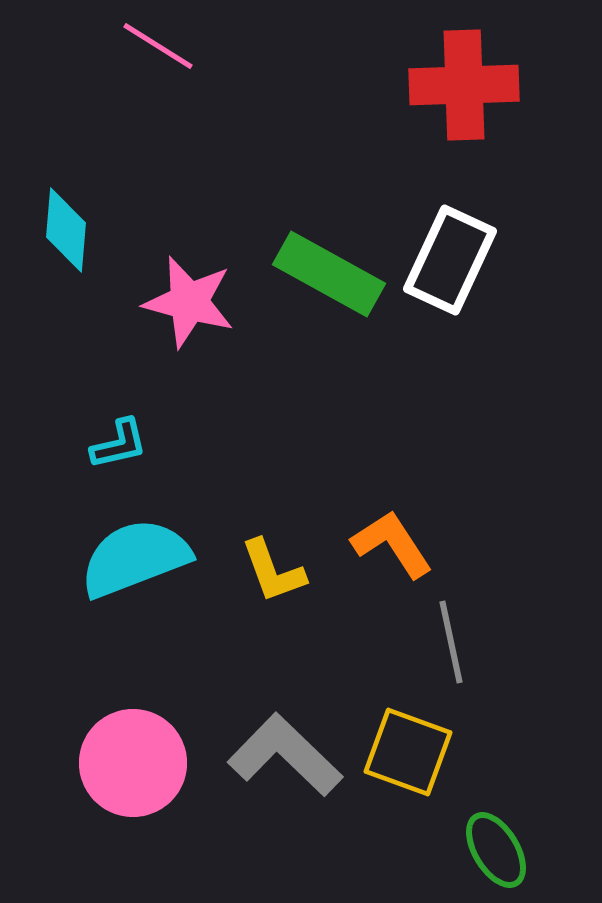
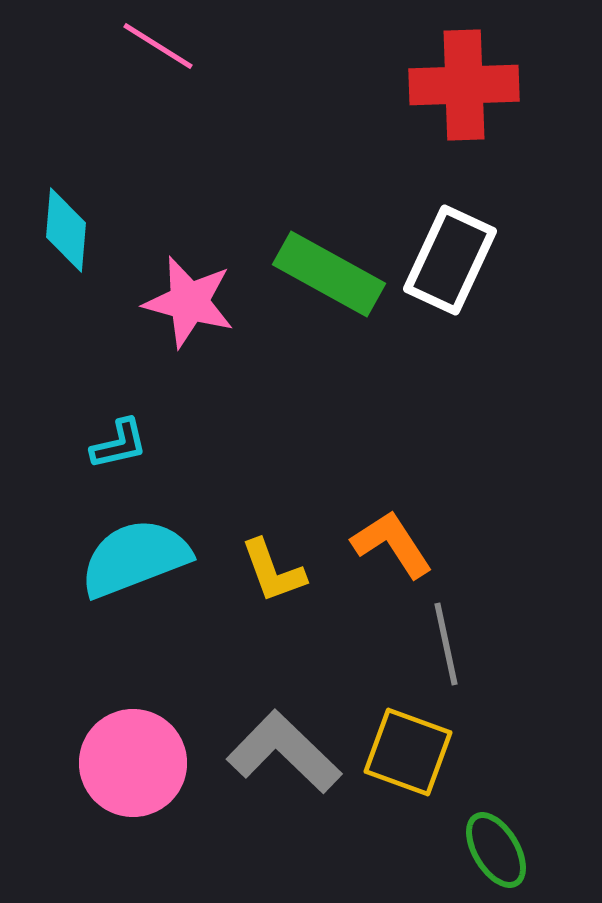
gray line: moved 5 px left, 2 px down
gray L-shape: moved 1 px left, 3 px up
